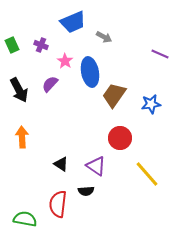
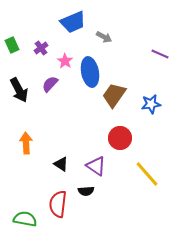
purple cross: moved 3 px down; rotated 32 degrees clockwise
orange arrow: moved 4 px right, 6 px down
